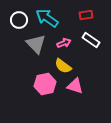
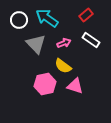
red rectangle: rotated 32 degrees counterclockwise
